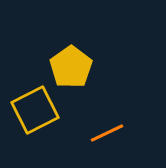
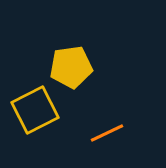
yellow pentagon: rotated 27 degrees clockwise
